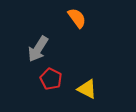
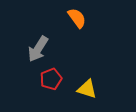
red pentagon: rotated 25 degrees clockwise
yellow triangle: rotated 10 degrees counterclockwise
